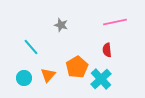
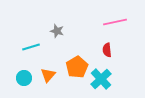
gray star: moved 4 px left, 6 px down
cyan line: rotated 66 degrees counterclockwise
